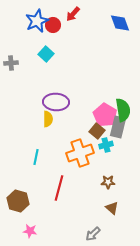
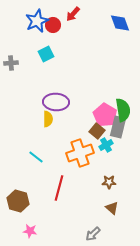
cyan square: rotated 21 degrees clockwise
cyan cross: rotated 16 degrees counterclockwise
cyan line: rotated 63 degrees counterclockwise
brown star: moved 1 px right
